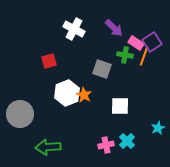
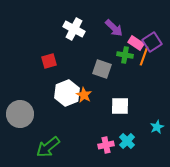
cyan star: moved 1 px left, 1 px up
green arrow: rotated 35 degrees counterclockwise
